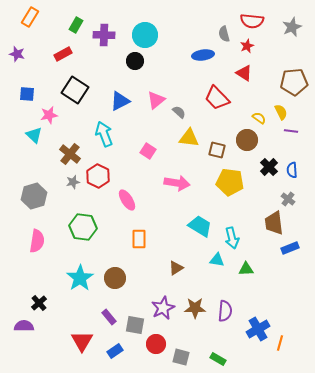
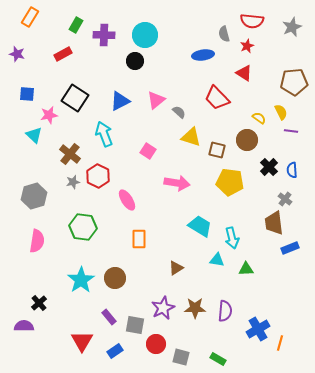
black square at (75, 90): moved 8 px down
yellow triangle at (189, 138): moved 2 px right, 1 px up; rotated 10 degrees clockwise
gray cross at (288, 199): moved 3 px left
cyan star at (80, 278): moved 1 px right, 2 px down
